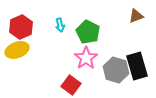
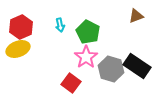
yellow ellipse: moved 1 px right, 1 px up
pink star: moved 1 px up
black rectangle: rotated 40 degrees counterclockwise
gray hexagon: moved 5 px left, 1 px up
red square: moved 2 px up
